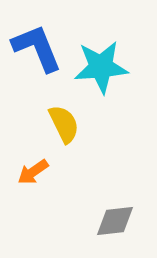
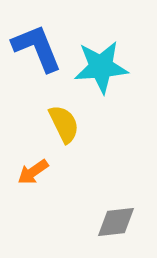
gray diamond: moved 1 px right, 1 px down
